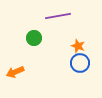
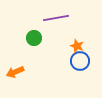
purple line: moved 2 px left, 2 px down
orange star: moved 1 px left
blue circle: moved 2 px up
